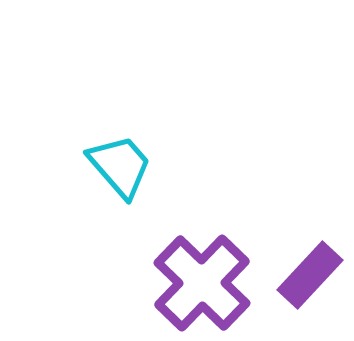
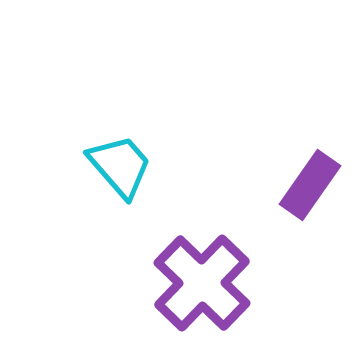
purple rectangle: moved 90 px up; rotated 8 degrees counterclockwise
